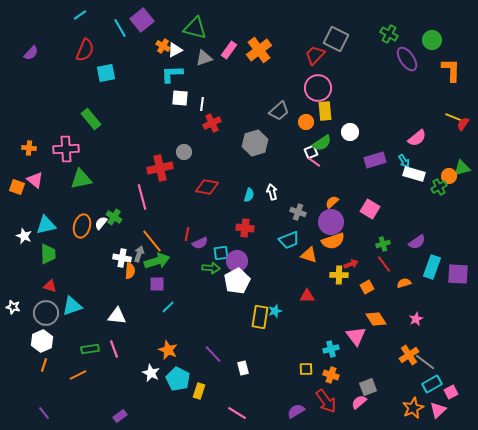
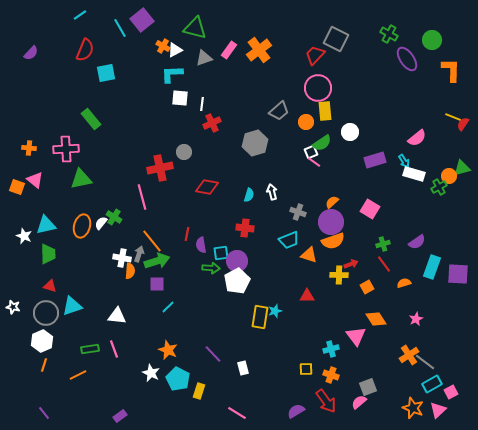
purple semicircle at (200, 243): moved 1 px right, 2 px down; rotated 105 degrees clockwise
orange star at (413, 408): rotated 25 degrees counterclockwise
